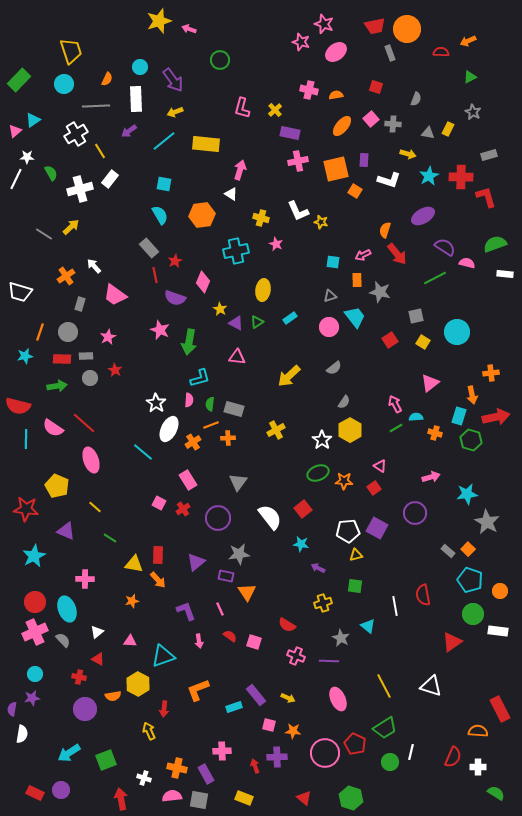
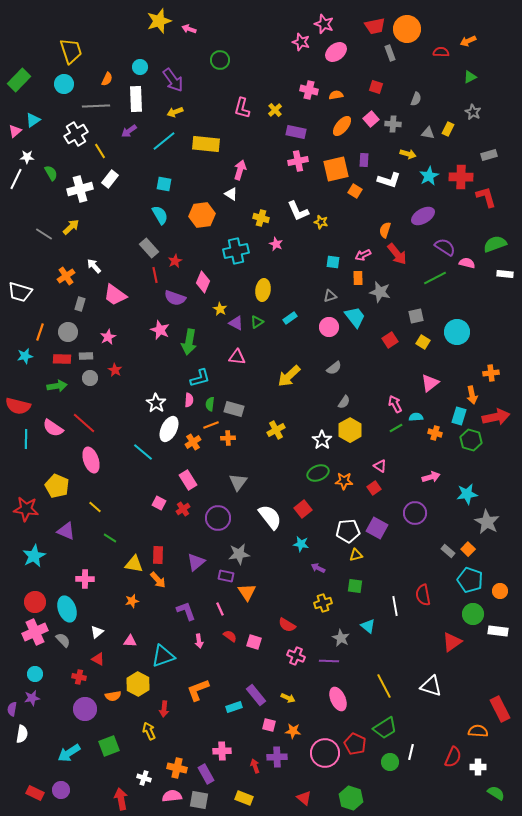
purple rectangle at (290, 133): moved 6 px right, 1 px up
orange rectangle at (357, 280): moved 1 px right, 2 px up
green square at (106, 760): moved 3 px right, 14 px up
